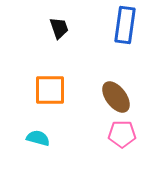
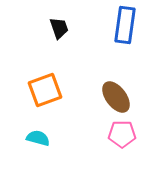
orange square: moved 5 px left; rotated 20 degrees counterclockwise
